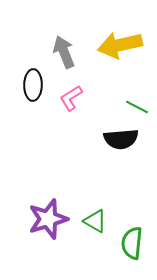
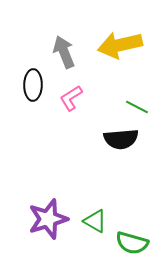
green semicircle: rotated 80 degrees counterclockwise
